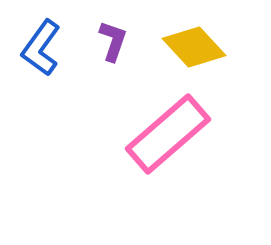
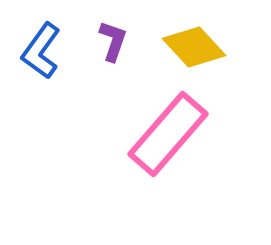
blue L-shape: moved 3 px down
pink rectangle: rotated 8 degrees counterclockwise
